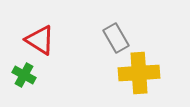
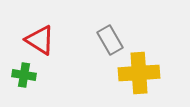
gray rectangle: moved 6 px left, 2 px down
green cross: rotated 20 degrees counterclockwise
